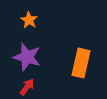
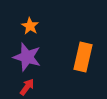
orange star: moved 1 px right, 6 px down
orange rectangle: moved 2 px right, 6 px up
